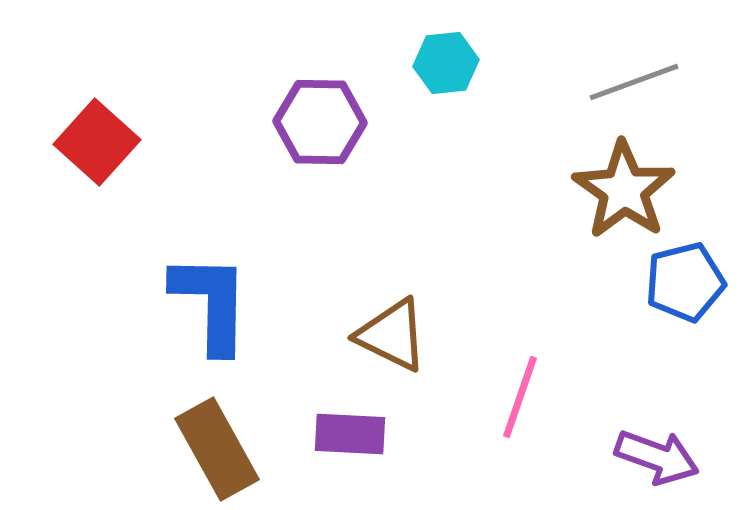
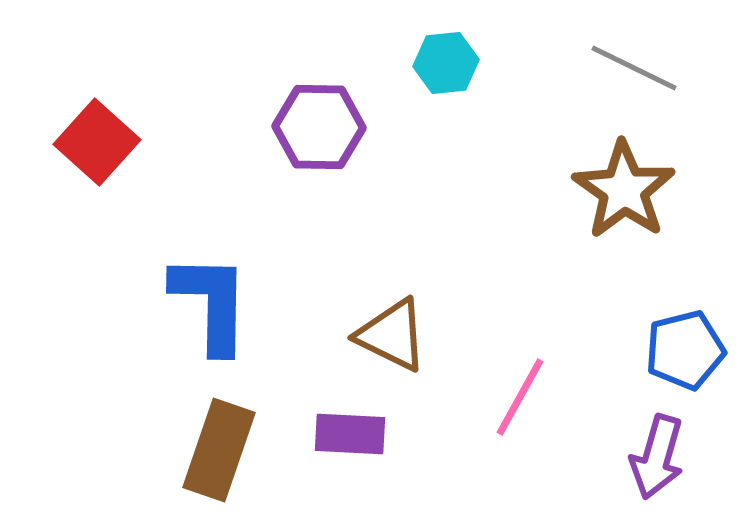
gray line: moved 14 px up; rotated 46 degrees clockwise
purple hexagon: moved 1 px left, 5 px down
blue pentagon: moved 68 px down
pink line: rotated 10 degrees clockwise
brown rectangle: moved 2 px right, 1 px down; rotated 48 degrees clockwise
purple arrow: rotated 86 degrees clockwise
